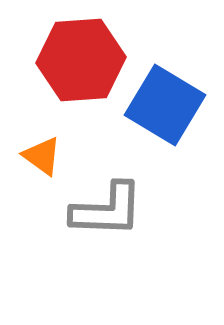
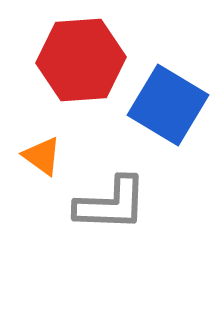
blue square: moved 3 px right
gray L-shape: moved 4 px right, 6 px up
